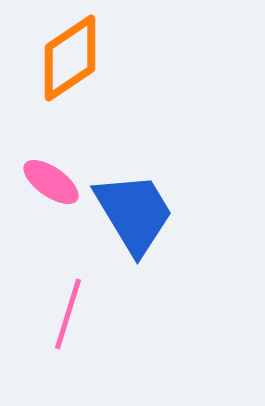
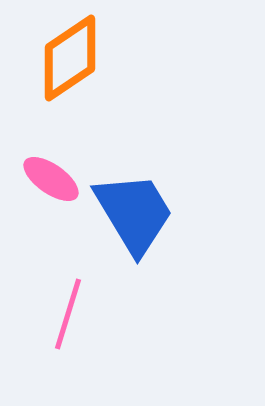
pink ellipse: moved 3 px up
